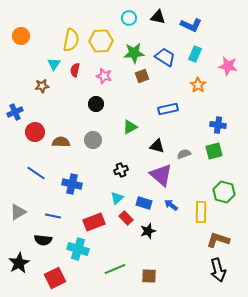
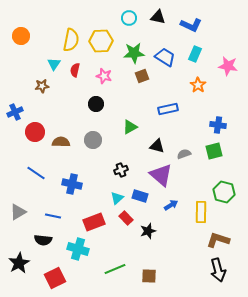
blue rectangle at (144, 203): moved 4 px left, 7 px up
blue arrow at (171, 205): rotated 112 degrees clockwise
